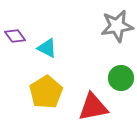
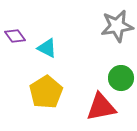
red triangle: moved 8 px right
